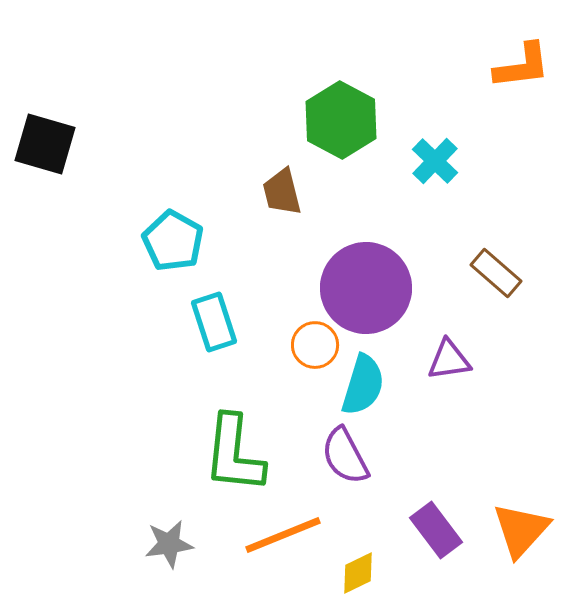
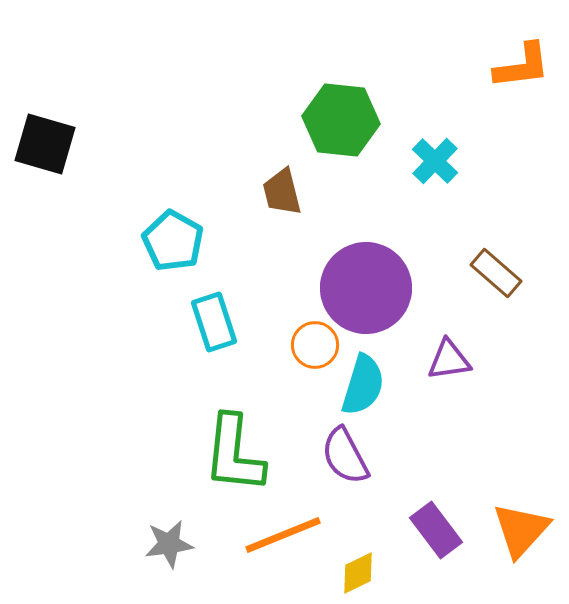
green hexagon: rotated 22 degrees counterclockwise
